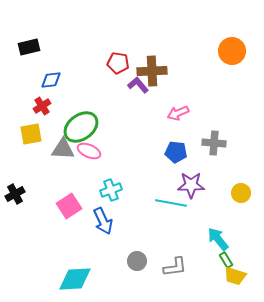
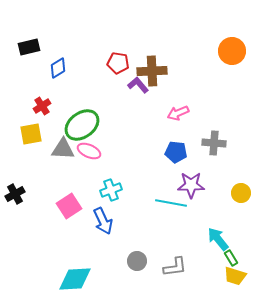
blue diamond: moved 7 px right, 12 px up; rotated 25 degrees counterclockwise
green ellipse: moved 1 px right, 2 px up
green rectangle: moved 5 px right, 2 px up
